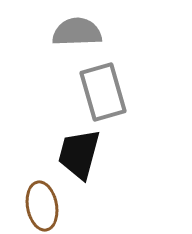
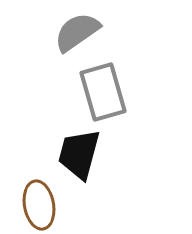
gray semicircle: rotated 33 degrees counterclockwise
brown ellipse: moved 3 px left, 1 px up
